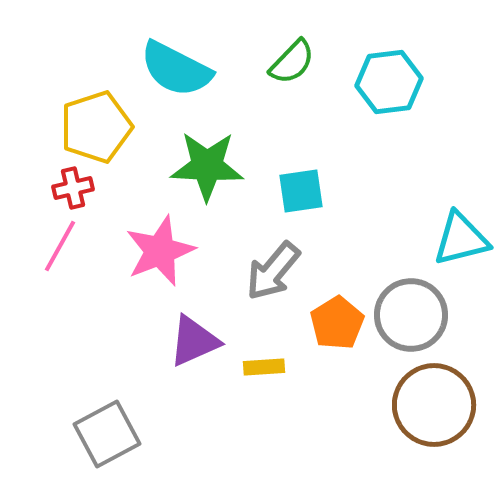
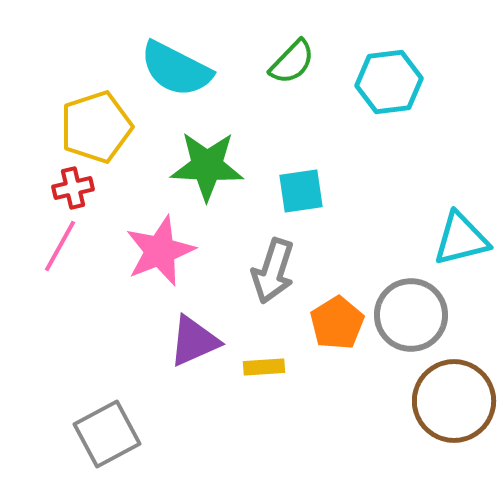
gray arrow: rotated 22 degrees counterclockwise
brown circle: moved 20 px right, 4 px up
